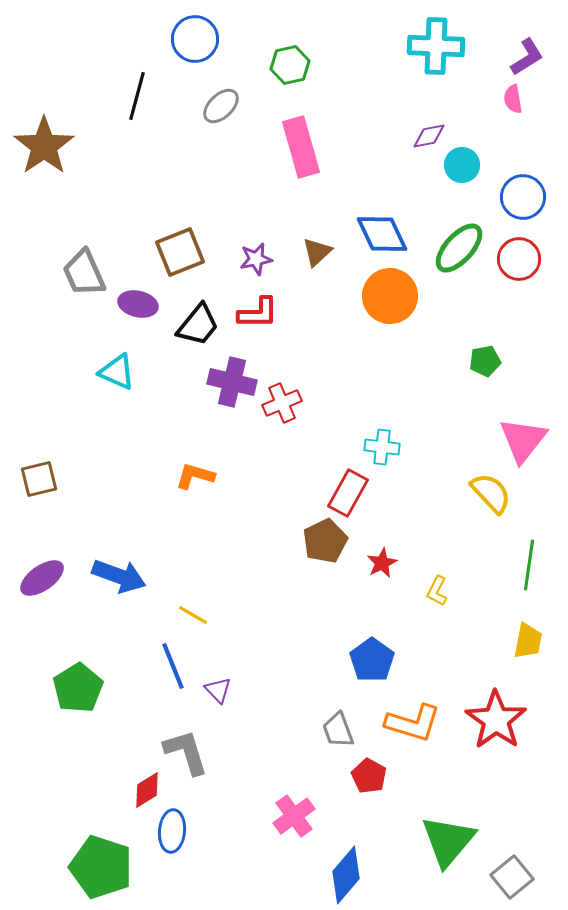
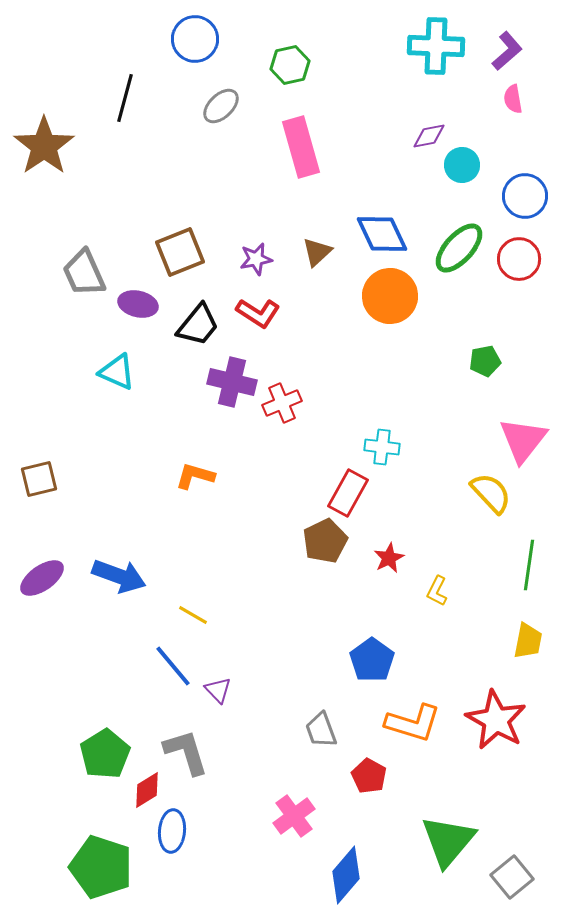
purple L-shape at (527, 57): moved 20 px left, 6 px up; rotated 9 degrees counterclockwise
black line at (137, 96): moved 12 px left, 2 px down
blue circle at (523, 197): moved 2 px right, 1 px up
red L-shape at (258, 313): rotated 33 degrees clockwise
red star at (382, 563): moved 7 px right, 5 px up
blue line at (173, 666): rotated 18 degrees counterclockwise
green pentagon at (78, 688): moved 27 px right, 66 px down
red star at (496, 720): rotated 6 degrees counterclockwise
gray trapezoid at (338, 730): moved 17 px left
